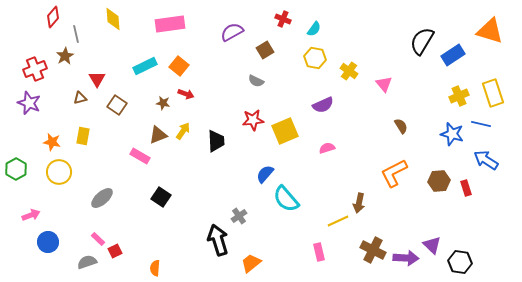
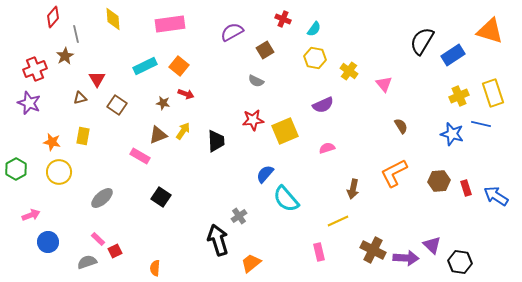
blue arrow at (486, 160): moved 10 px right, 36 px down
brown arrow at (359, 203): moved 6 px left, 14 px up
